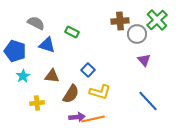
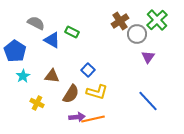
brown cross: rotated 30 degrees counterclockwise
blue triangle: moved 5 px right, 5 px up; rotated 12 degrees clockwise
blue pentagon: rotated 15 degrees clockwise
purple triangle: moved 4 px right, 3 px up; rotated 16 degrees clockwise
yellow L-shape: moved 3 px left
yellow cross: rotated 32 degrees clockwise
